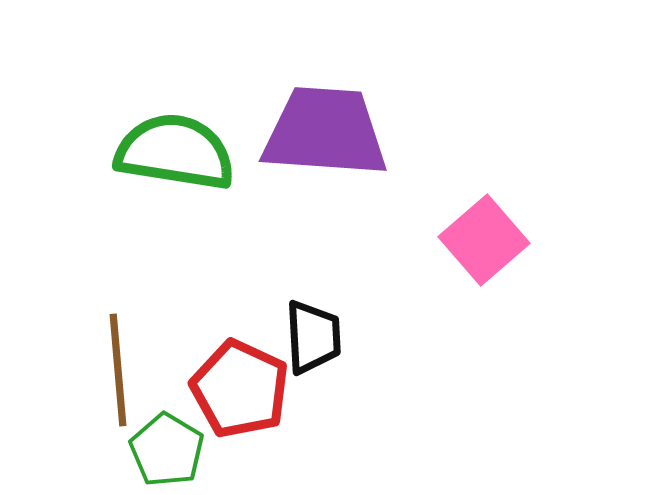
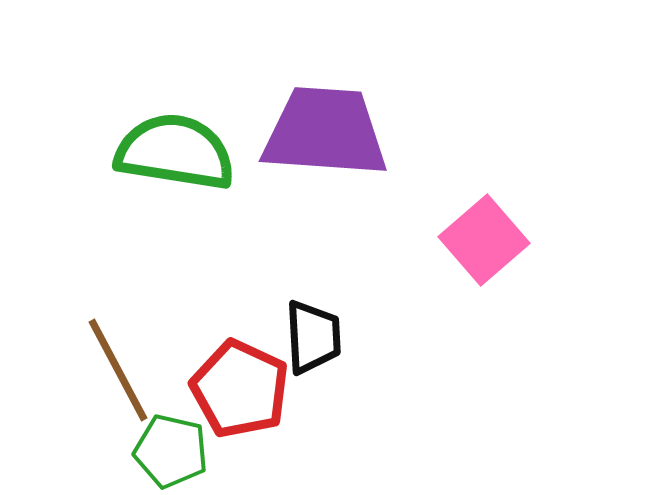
brown line: rotated 23 degrees counterclockwise
green pentagon: moved 4 px right, 1 px down; rotated 18 degrees counterclockwise
